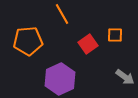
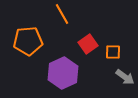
orange square: moved 2 px left, 17 px down
purple hexagon: moved 3 px right, 6 px up
